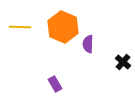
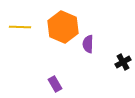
black cross: rotated 21 degrees clockwise
